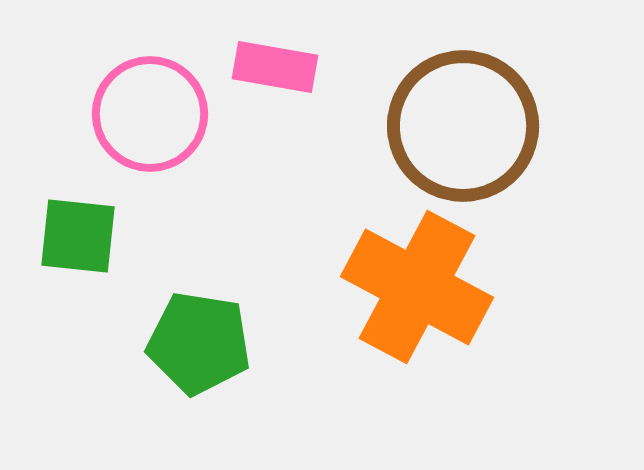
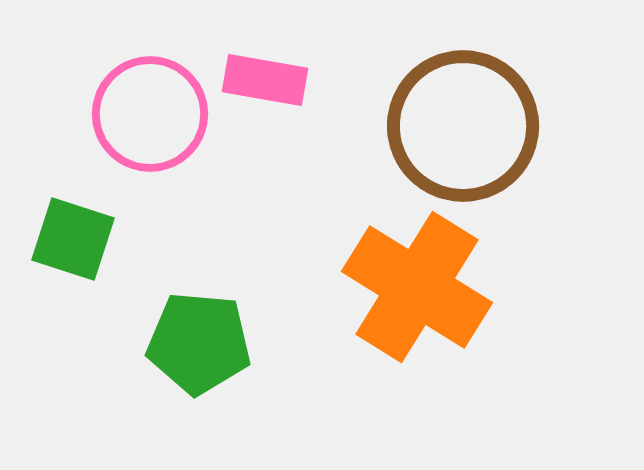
pink rectangle: moved 10 px left, 13 px down
green square: moved 5 px left, 3 px down; rotated 12 degrees clockwise
orange cross: rotated 4 degrees clockwise
green pentagon: rotated 4 degrees counterclockwise
